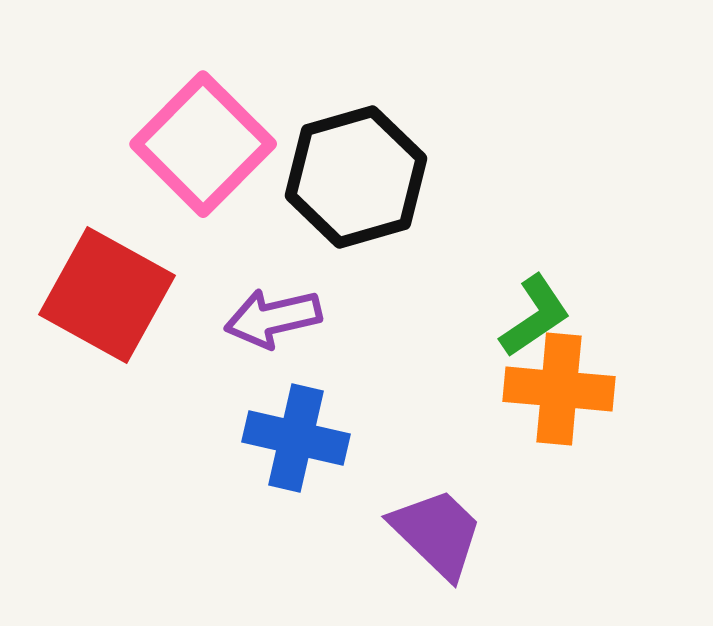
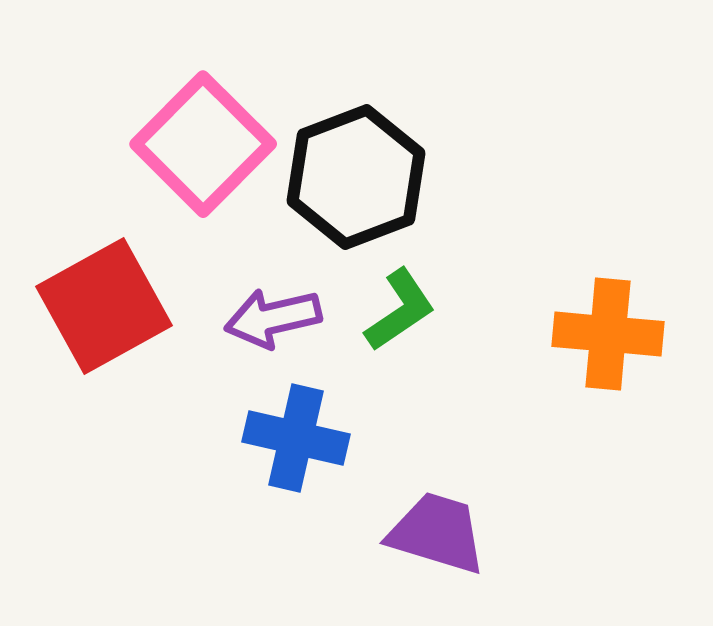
black hexagon: rotated 5 degrees counterclockwise
red square: moved 3 px left, 11 px down; rotated 32 degrees clockwise
green L-shape: moved 135 px left, 6 px up
orange cross: moved 49 px right, 55 px up
purple trapezoid: rotated 27 degrees counterclockwise
